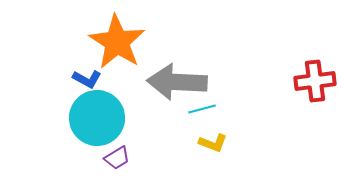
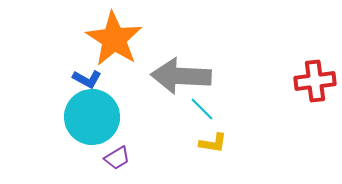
orange star: moved 3 px left, 3 px up
gray arrow: moved 4 px right, 6 px up
cyan line: rotated 60 degrees clockwise
cyan circle: moved 5 px left, 1 px up
yellow L-shape: rotated 12 degrees counterclockwise
